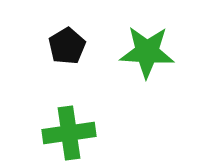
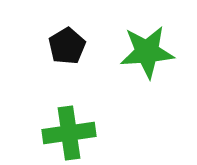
green star: rotated 8 degrees counterclockwise
